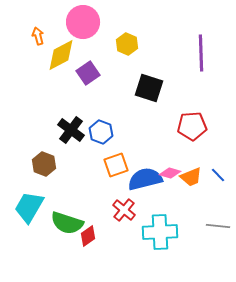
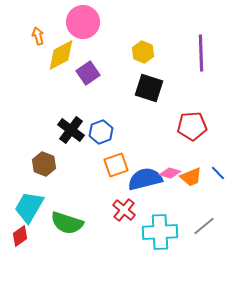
yellow hexagon: moved 16 px right, 8 px down
blue hexagon: rotated 20 degrees clockwise
blue line: moved 2 px up
gray line: moved 14 px left; rotated 45 degrees counterclockwise
red diamond: moved 68 px left
